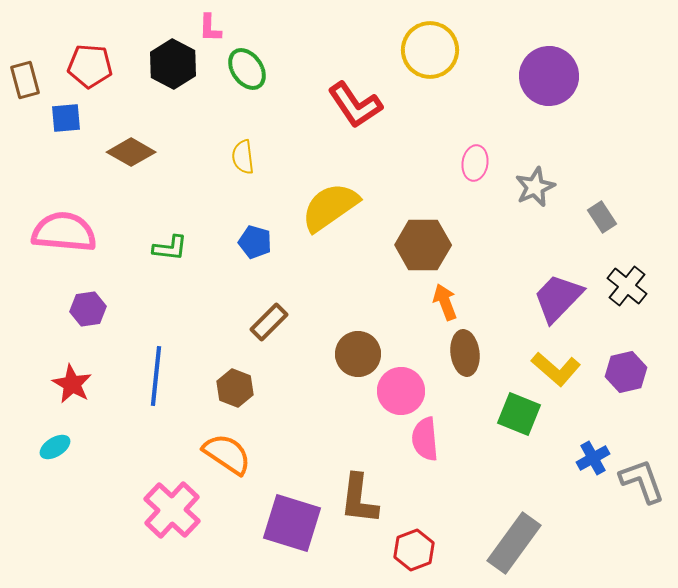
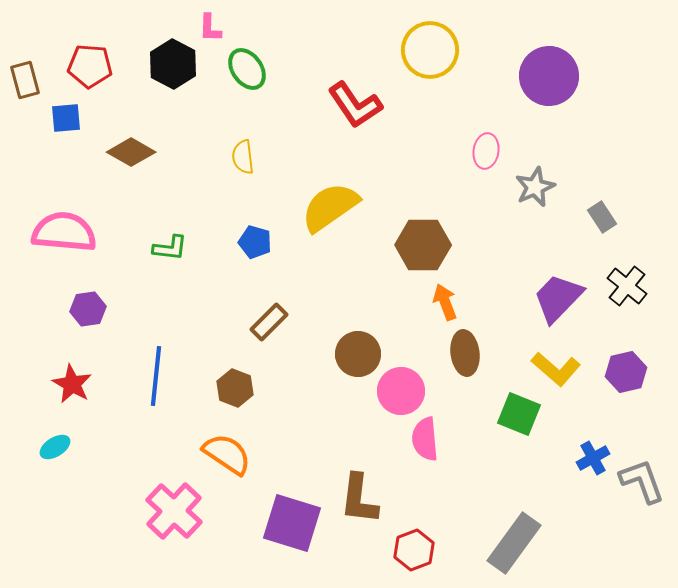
pink ellipse at (475, 163): moved 11 px right, 12 px up
pink cross at (172, 510): moved 2 px right, 1 px down
